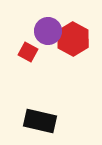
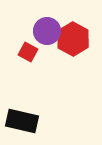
purple circle: moved 1 px left
black rectangle: moved 18 px left
